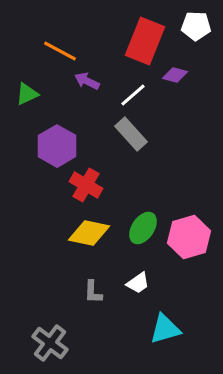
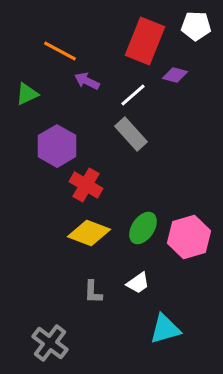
yellow diamond: rotated 9 degrees clockwise
